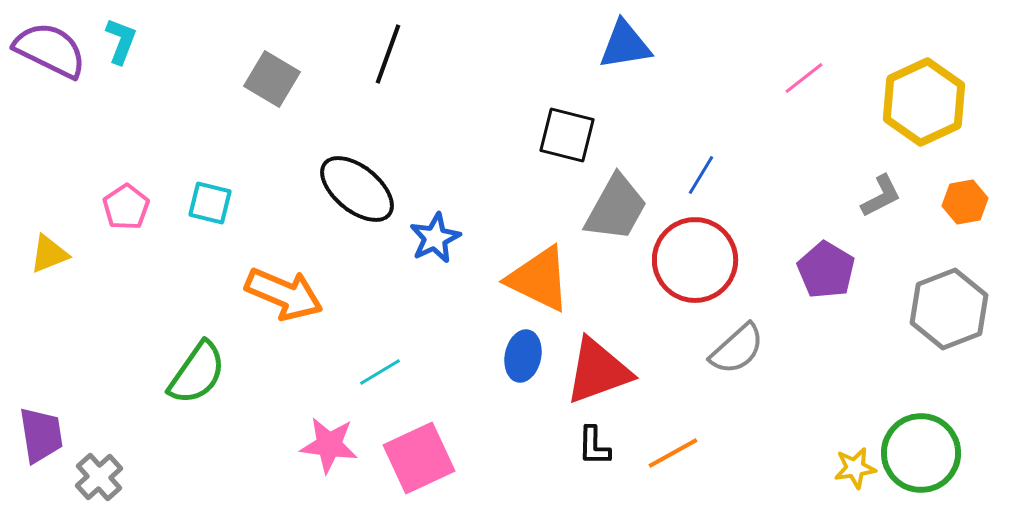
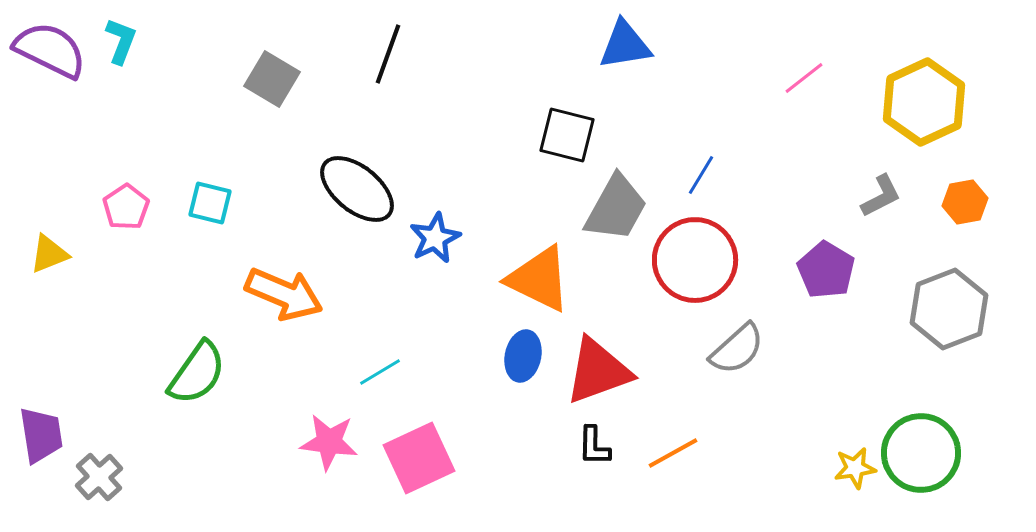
pink star: moved 3 px up
